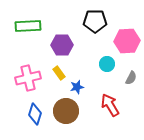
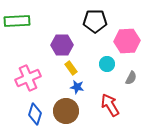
green rectangle: moved 11 px left, 5 px up
yellow rectangle: moved 12 px right, 5 px up
pink cross: rotated 10 degrees counterclockwise
blue star: rotated 24 degrees clockwise
